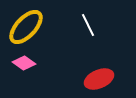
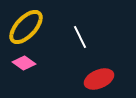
white line: moved 8 px left, 12 px down
